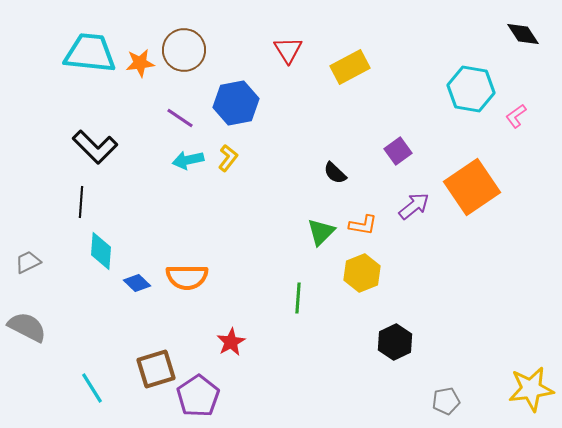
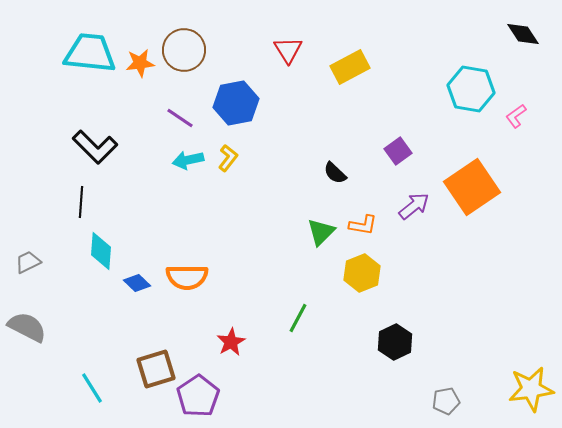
green line: moved 20 px down; rotated 24 degrees clockwise
